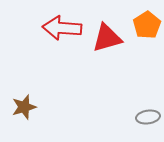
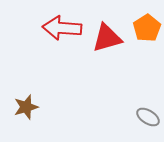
orange pentagon: moved 3 px down
brown star: moved 2 px right
gray ellipse: rotated 40 degrees clockwise
